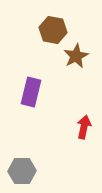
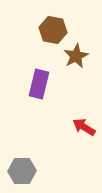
purple rectangle: moved 8 px right, 8 px up
red arrow: rotated 70 degrees counterclockwise
